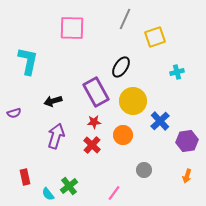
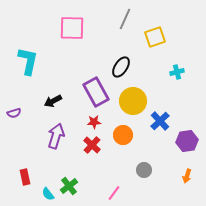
black arrow: rotated 12 degrees counterclockwise
